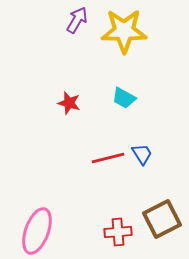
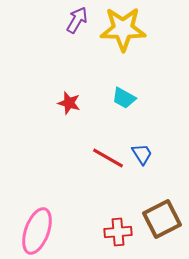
yellow star: moved 1 px left, 2 px up
red line: rotated 44 degrees clockwise
